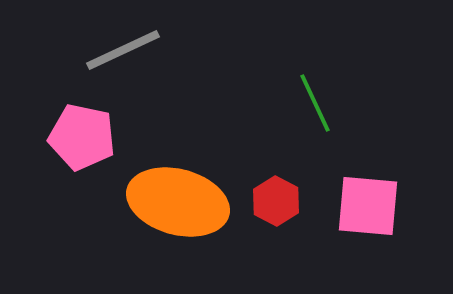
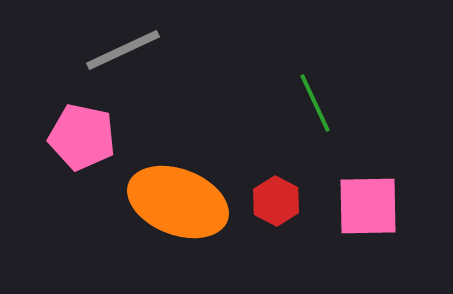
orange ellipse: rotated 6 degrees clockwise
pink square: rotated 6 degrees counterclockwise
